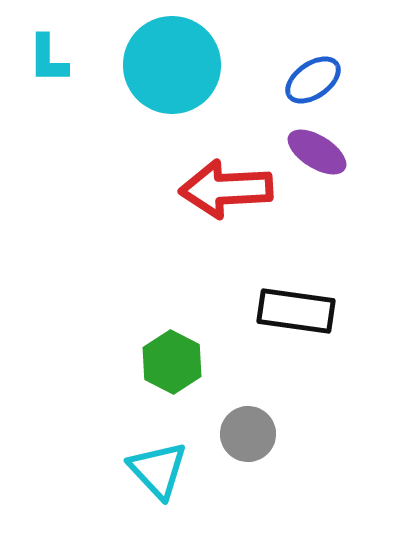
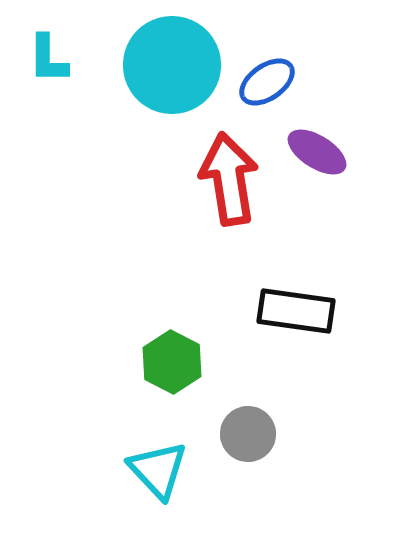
blue ellipse: moved 46 px left, 2 px down
red arrow: moved 3 px right, 10 px up; rotated 84 degrees clockwise
